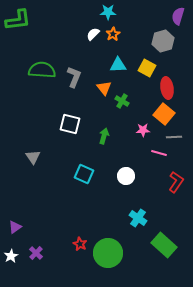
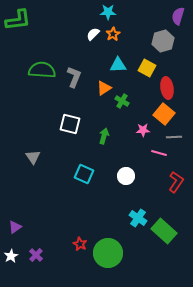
orange triangle: rotated 35 degrees clockwise
green rectangle: moved 14 px up
purple cross: moved 2 px down
